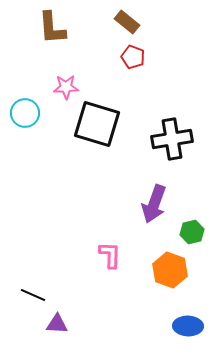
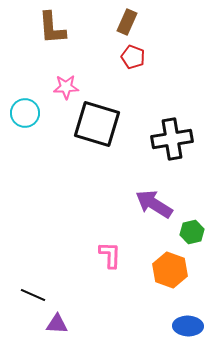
brown rectangle: rotated 75 degrees clockwise
purple arrow: rotated 102 degrees clockwise
